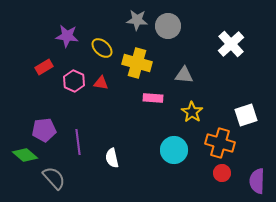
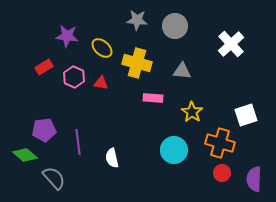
gray circle: moved 7 px right
gray triangle: moved 2 px left, 4 px up
pink hexagon: moved 4 px up
purple semicircle: moved 3 px left, 2 px up
